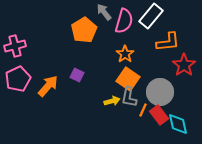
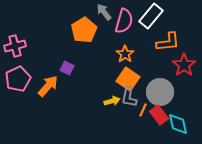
purple square: moved 10 px left, 7 px up
